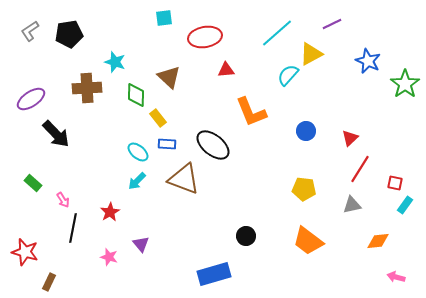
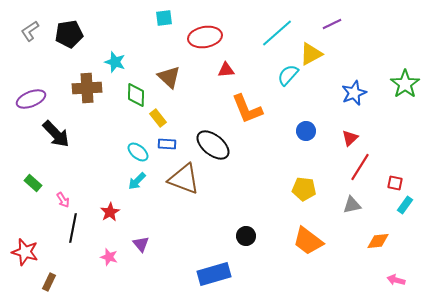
blue star at (368, 61): moved 14 px left, 32 px down; rotated 25 degrees clockwise
purple ellipse at (31, 99): rotated 12 degrees clockwise
orange L-shape at (251, 112): moved 4 px left, 3 px up
red line at (360, 169): moved 2 px up
pink arrow at (396, 277): moved 3 px down
